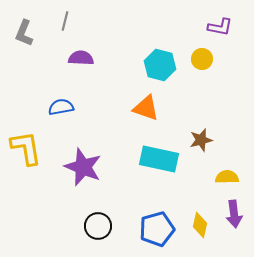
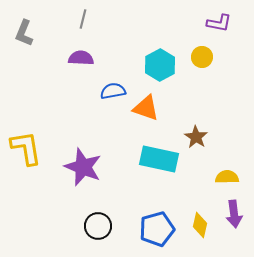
gray line: moved 18 px right, 2 px up
purple L-shape: moved 1 px left, 4 px up
yellow circle: moved 2 px up
cyan hexagon: rotated 16 degrees clockwise
blue semicircle: moved 52 px right, 16 px up
brown star: moved 5 px left, 3 px up; rotated 25 degrees counterclockwise
